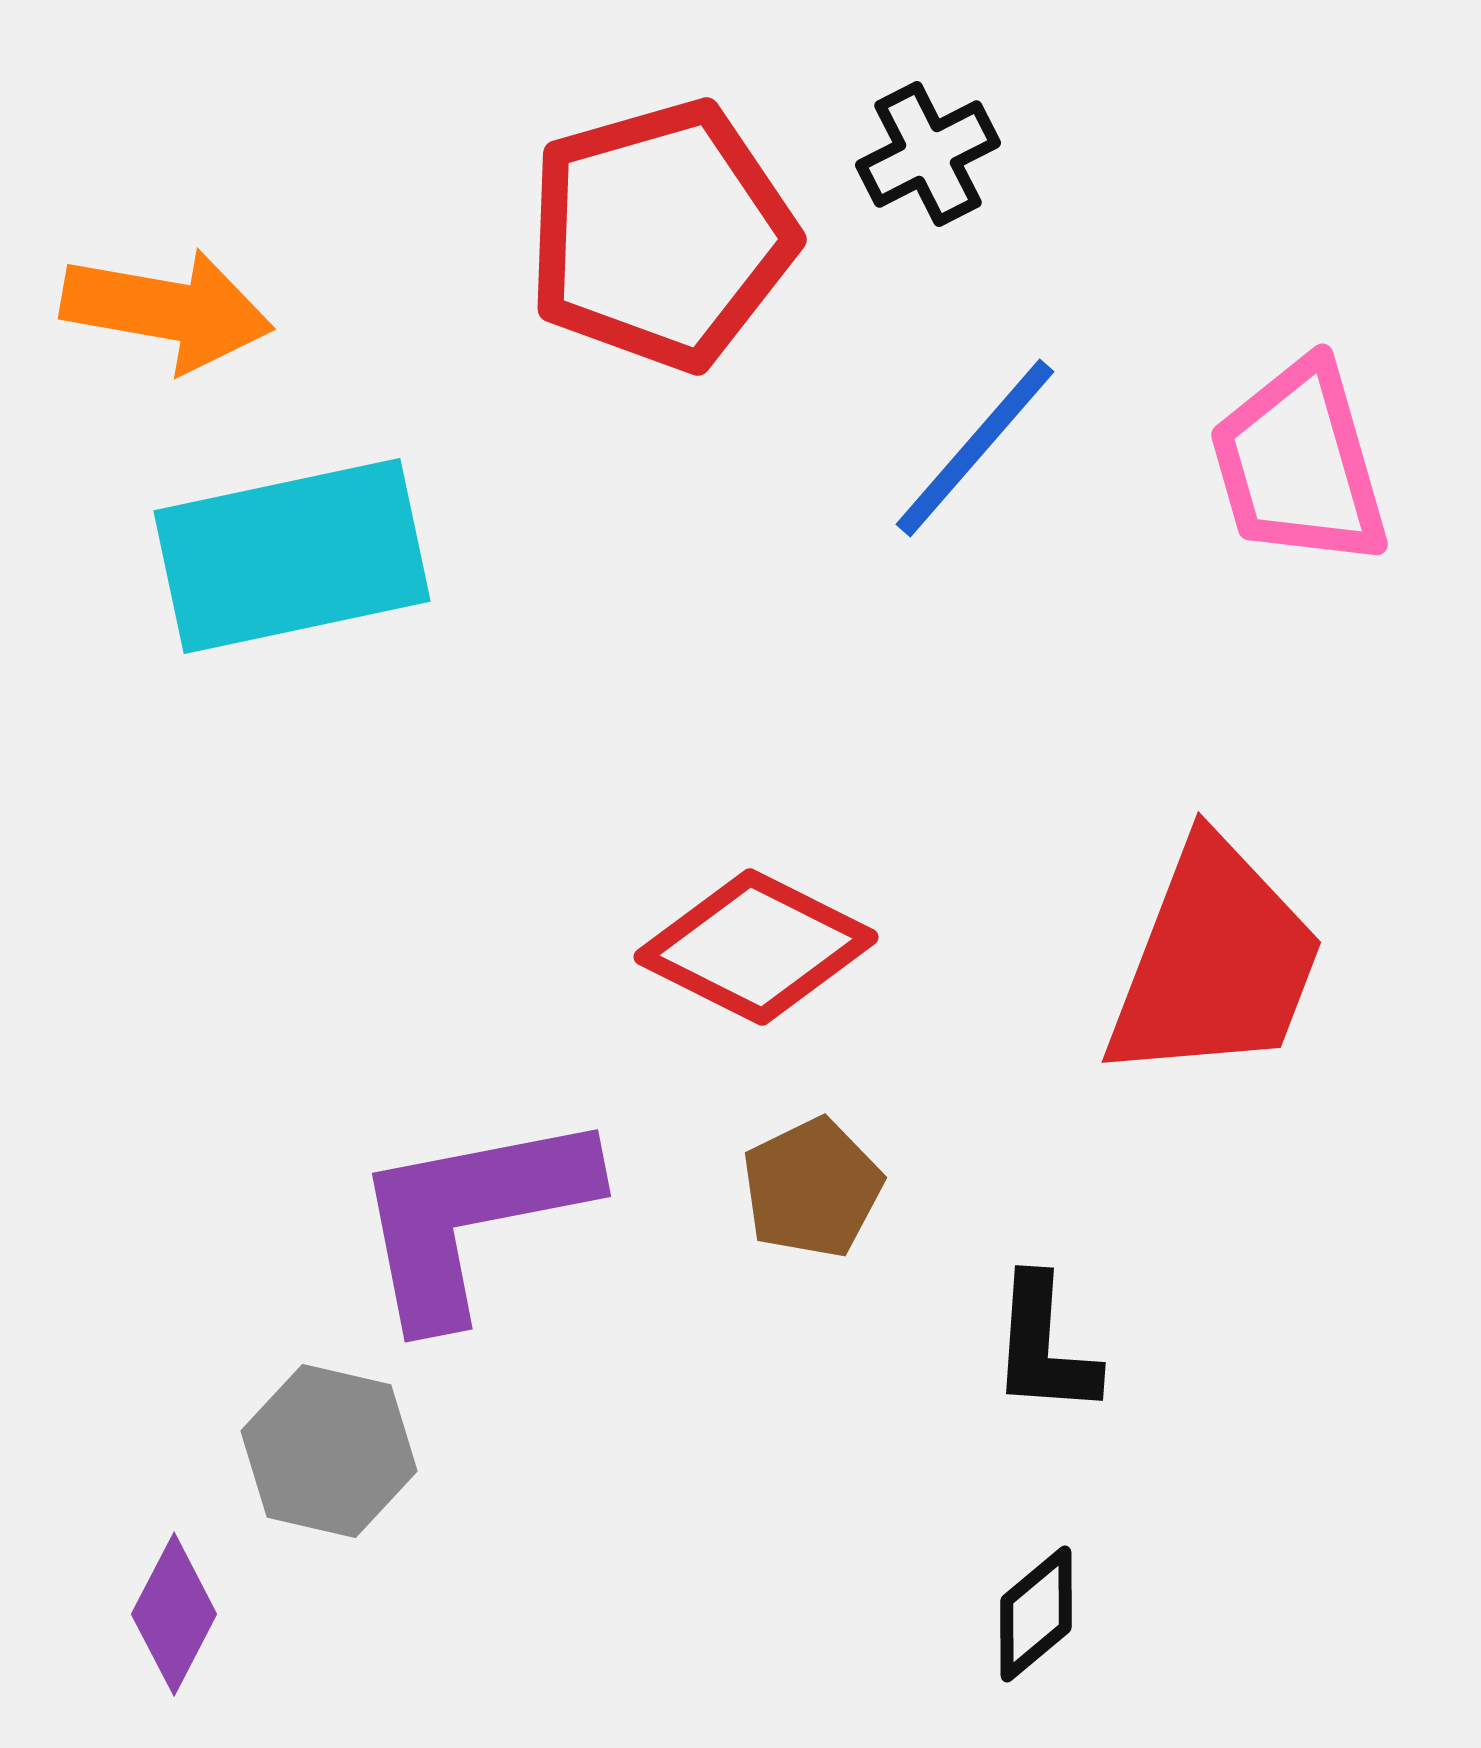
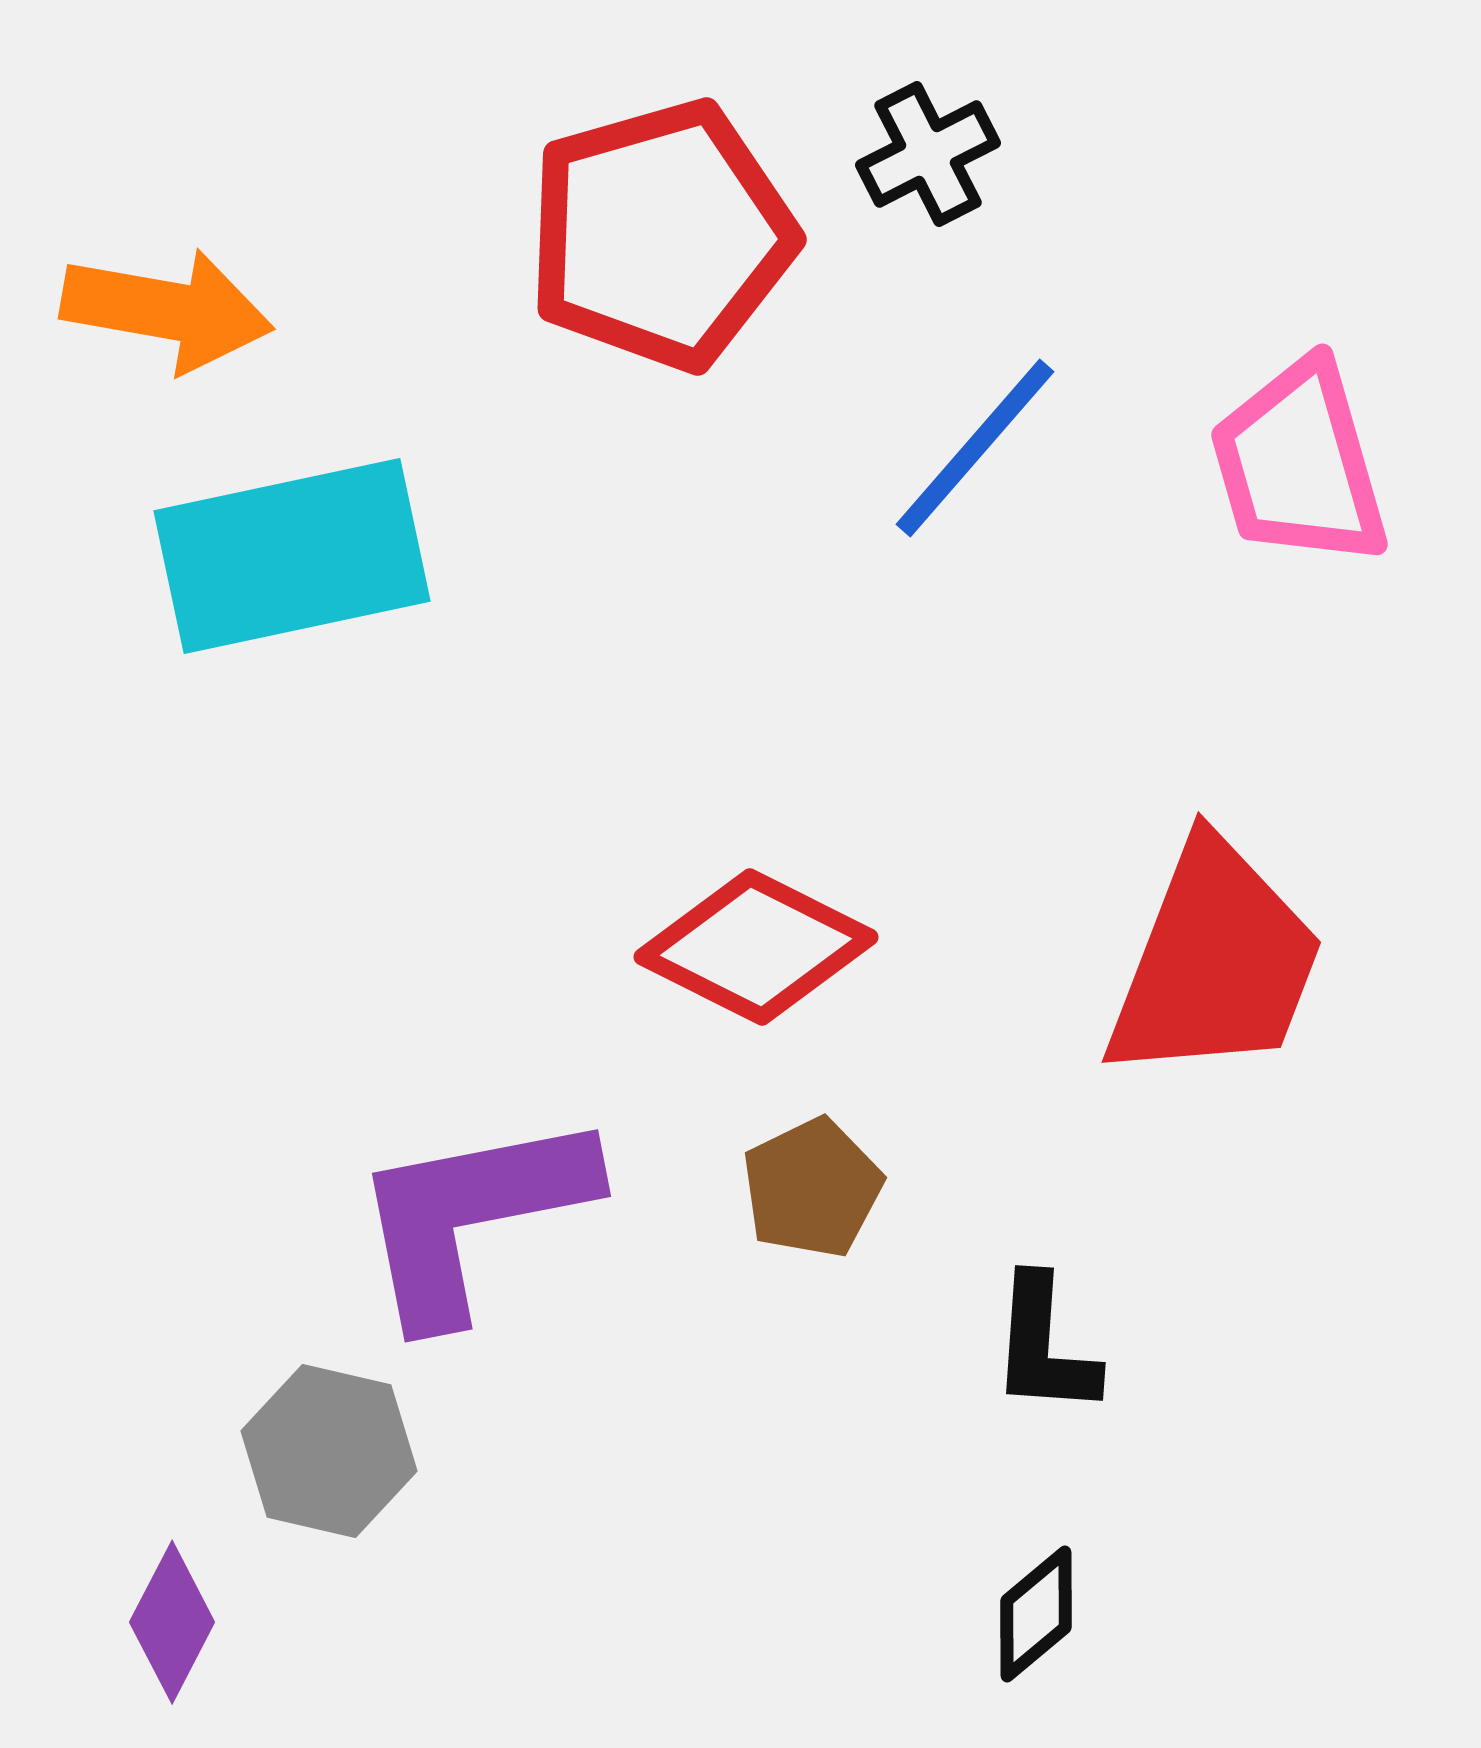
purple diamond: moved 2 px left, 8 px down
